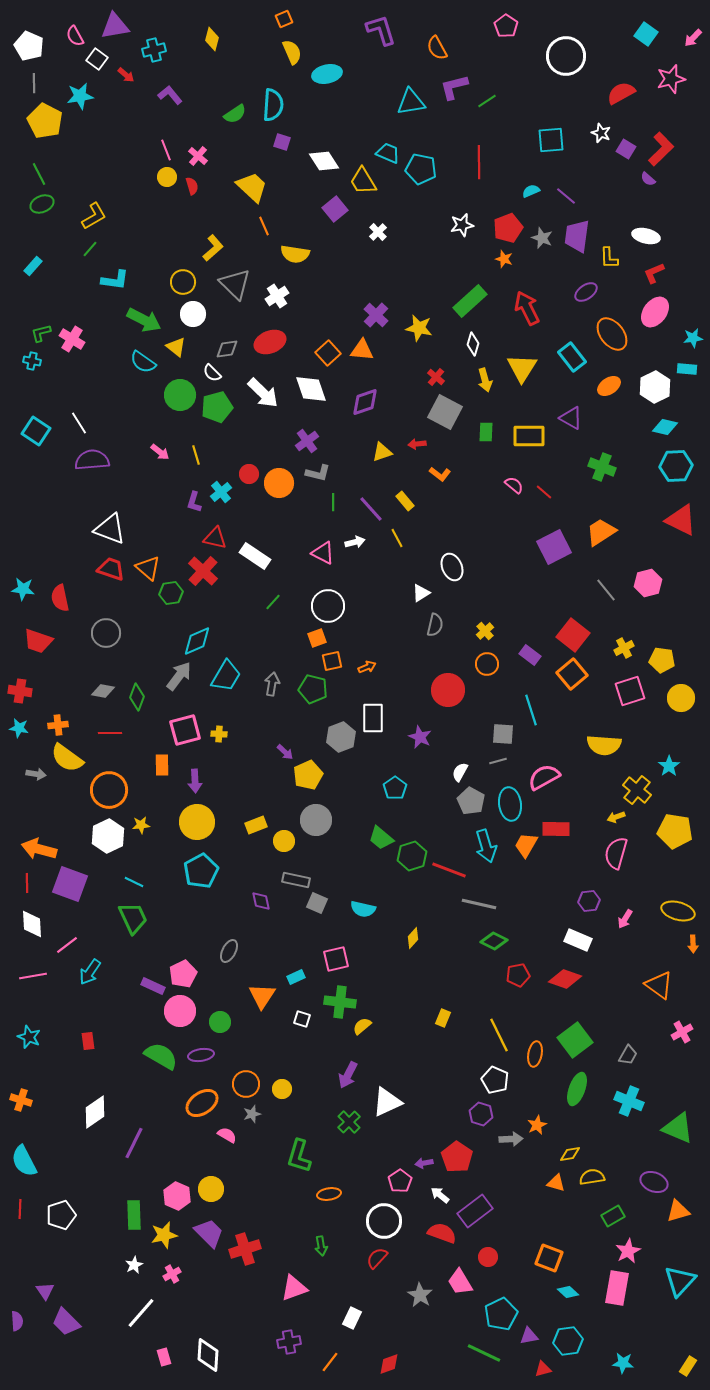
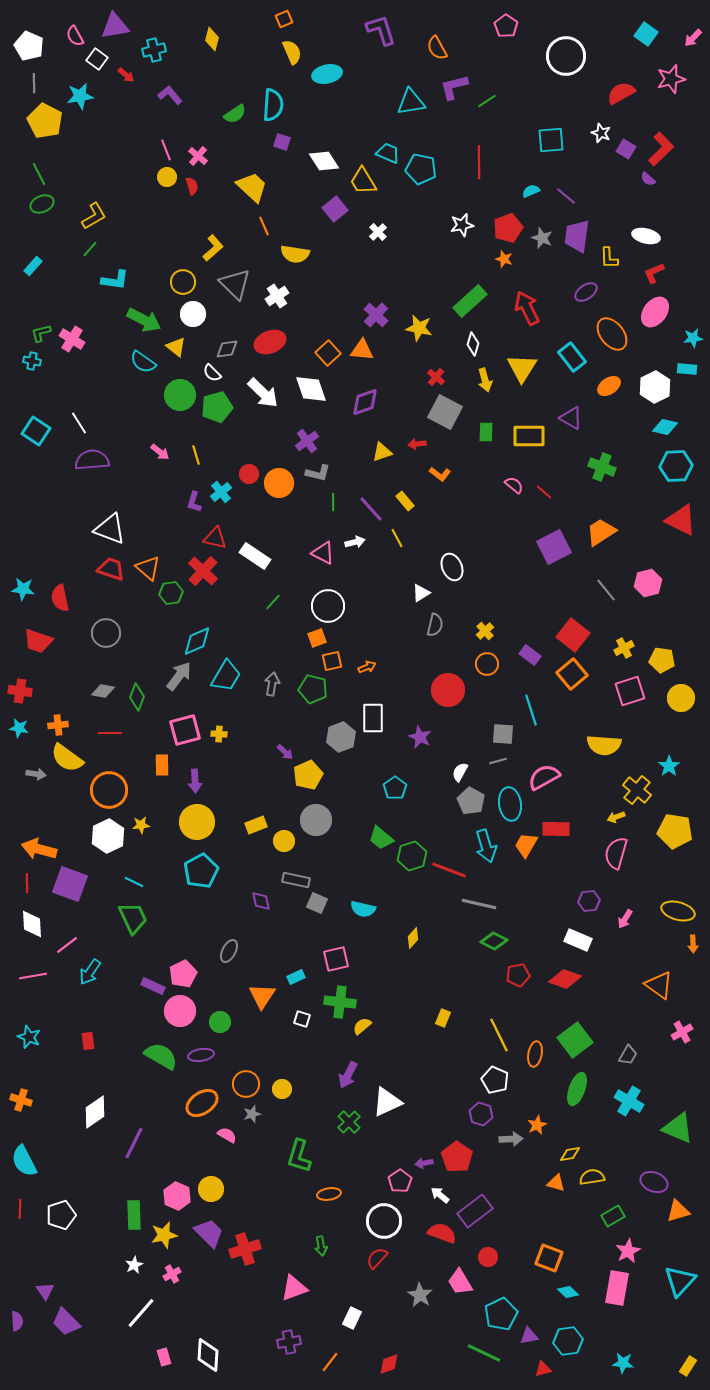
cyan cross at (629, 1101): rotated 8 degrees clockwise
